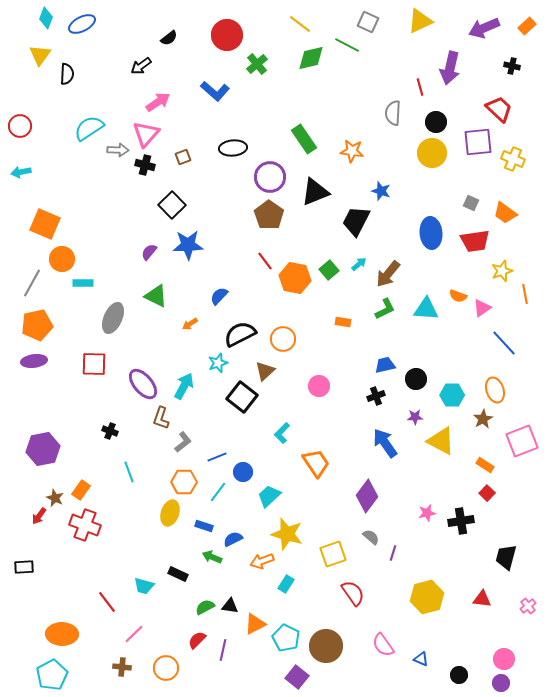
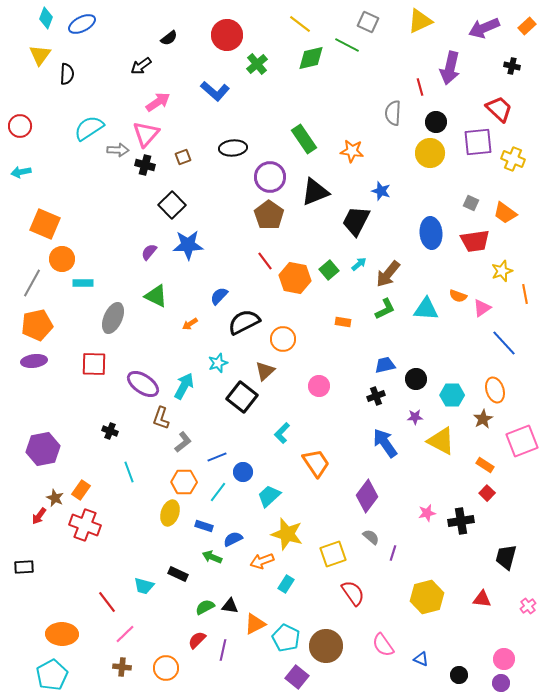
yellow circle at (432, 153): moved 2 px left
black semicircle at (240, 334): moved 4 px right, 12 px up
purple ellipse at (143, 384): rotated 16 degrees counterclockwise
pink line at (134, 634): moved 9 px left
